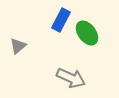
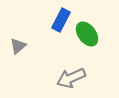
green ellipse: moved 1 px down
gray arrow: rotated 132 degrees clockwise
